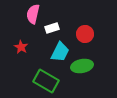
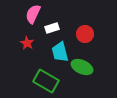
pink semicircle: rotated 12 degrees clockwise
red star: moved 6 px right, 4 px up
cyan trapezoid: rotated 140 degrees clockwise
green ellipse: moved 1 px down; rotated 35 degrees clockwise
